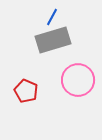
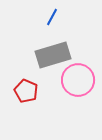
gray rectangle: moved 15 px down
